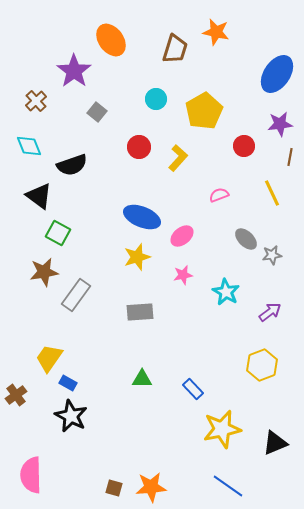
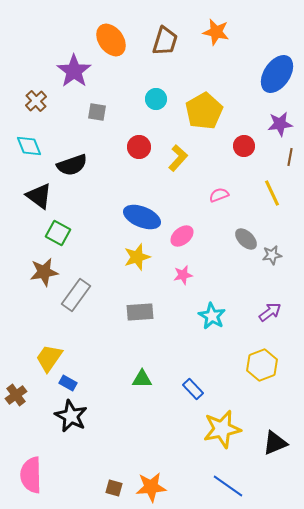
brown trapezoid at (175, 49): moved 10 px left, 8 px up
gray square at (97, 112): rotated 30 degrees counterclockwise
cyan star at (226, 292): moved 14 px left, 24 px down
